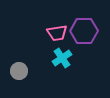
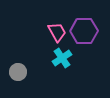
pink trapezoid: moved 1 px up; rotated 110 degrees counterclockwise
gray circle: moved 1 px left, 1 px down
